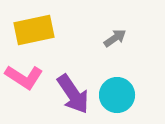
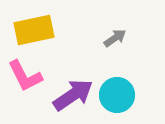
pink L-shape: moved 1 px right, 1 px up; rotated 30 degrees clockwise
purple arrow: moved 1 px down; rotated 90 degrees counterclockwise
